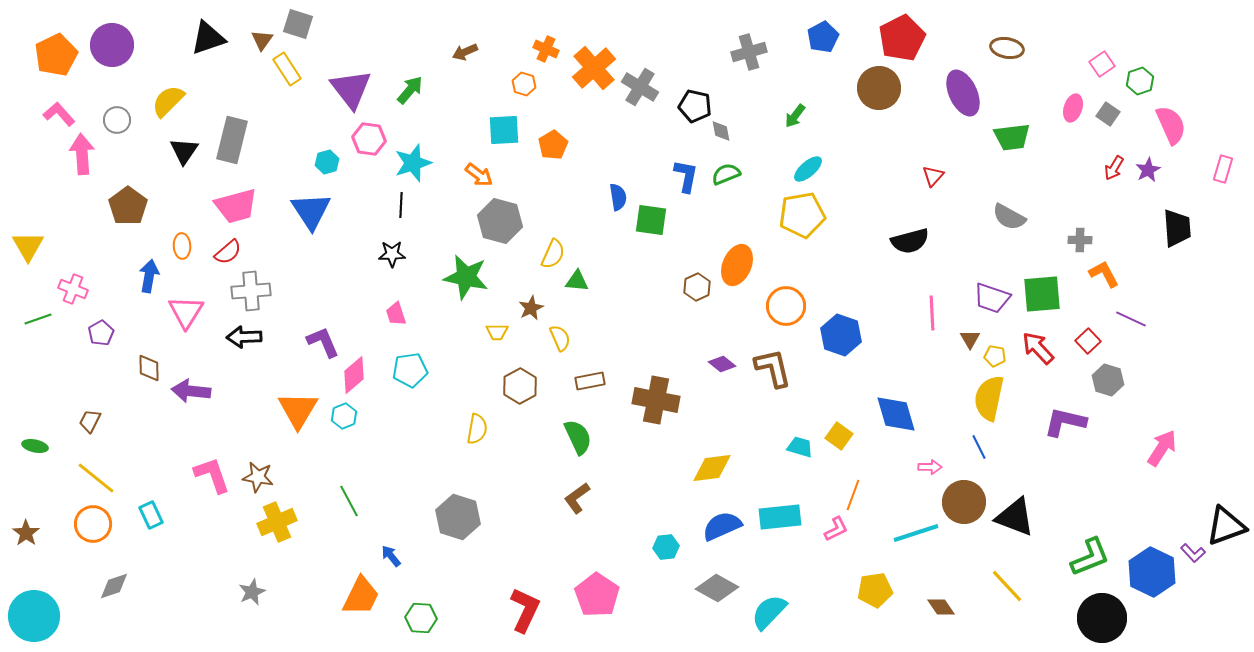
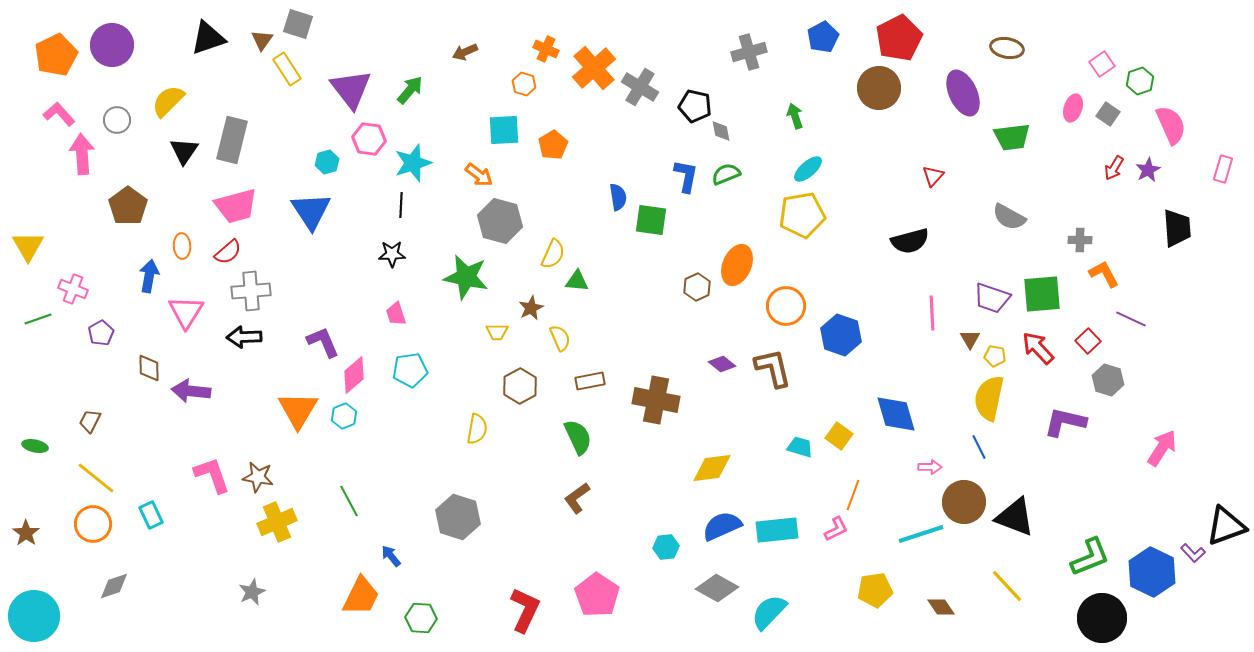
red pentagon at (902, 38): moved 3 px left
green arrow at (795, 116): rotated 125 degrees clockwise
cyan rectangle at (780, 517): moved 3 px left, 13 px down
cyan line at (916, 533): moved 5 px right, 1 px down
